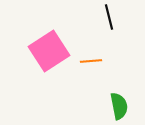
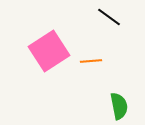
black line: rotated 40 degrees counterclockwise
